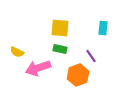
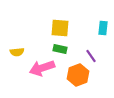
yellow semicircle: rotated 32 degrees counterclockwise
pink arrow: moved 4 px right
